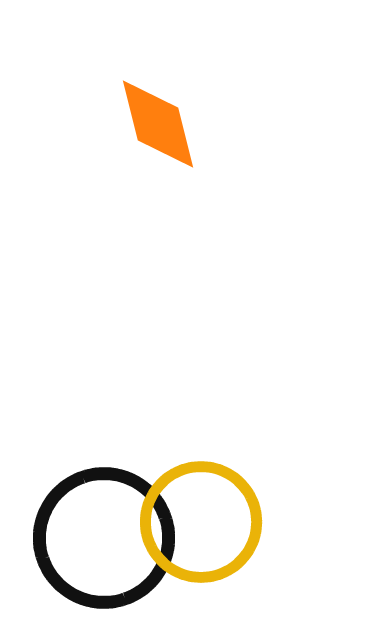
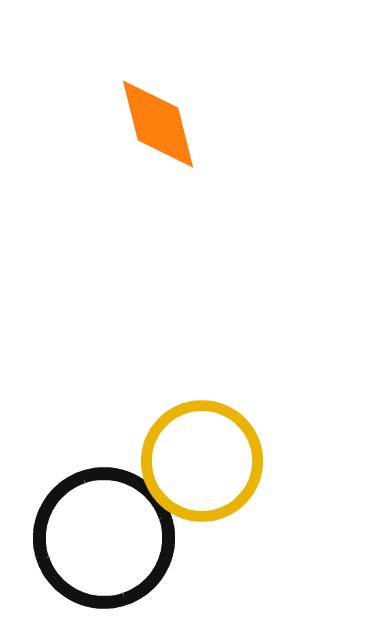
yellow circle: moved 1 px right, 61 px up
